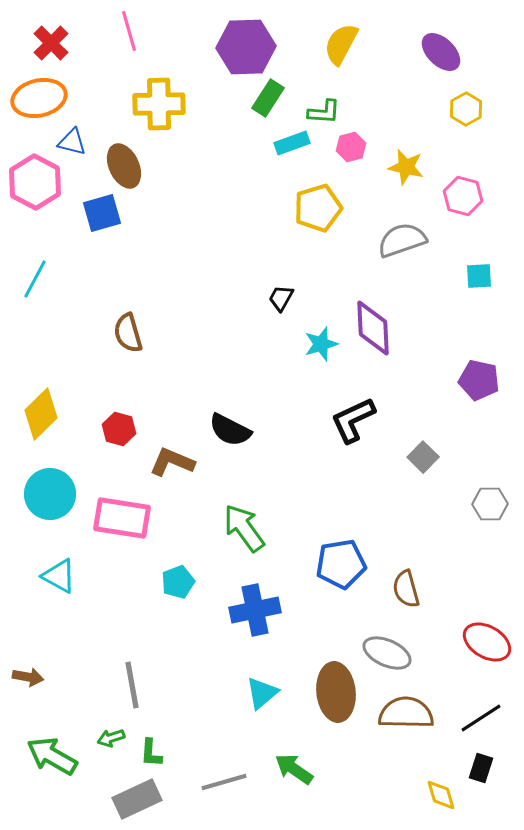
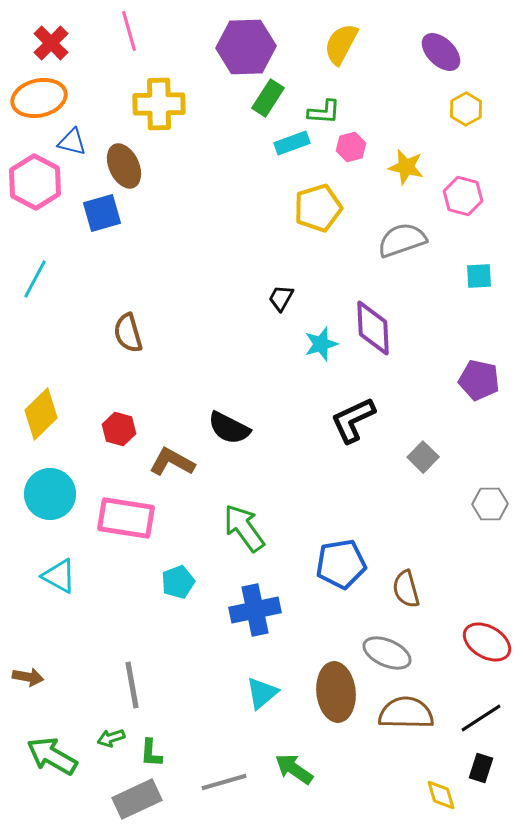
black semicircle at (230, 430): moved 1 px left, 2 px up
brown L-shape at (172, 462): rotated 6 degrees clockwise
pink rectangle at (122, 518): moved 4 px right
